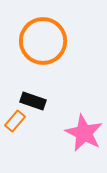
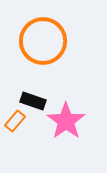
pink star: moved 18 px left, 12 px up; rotated 9 degrees clockwise
